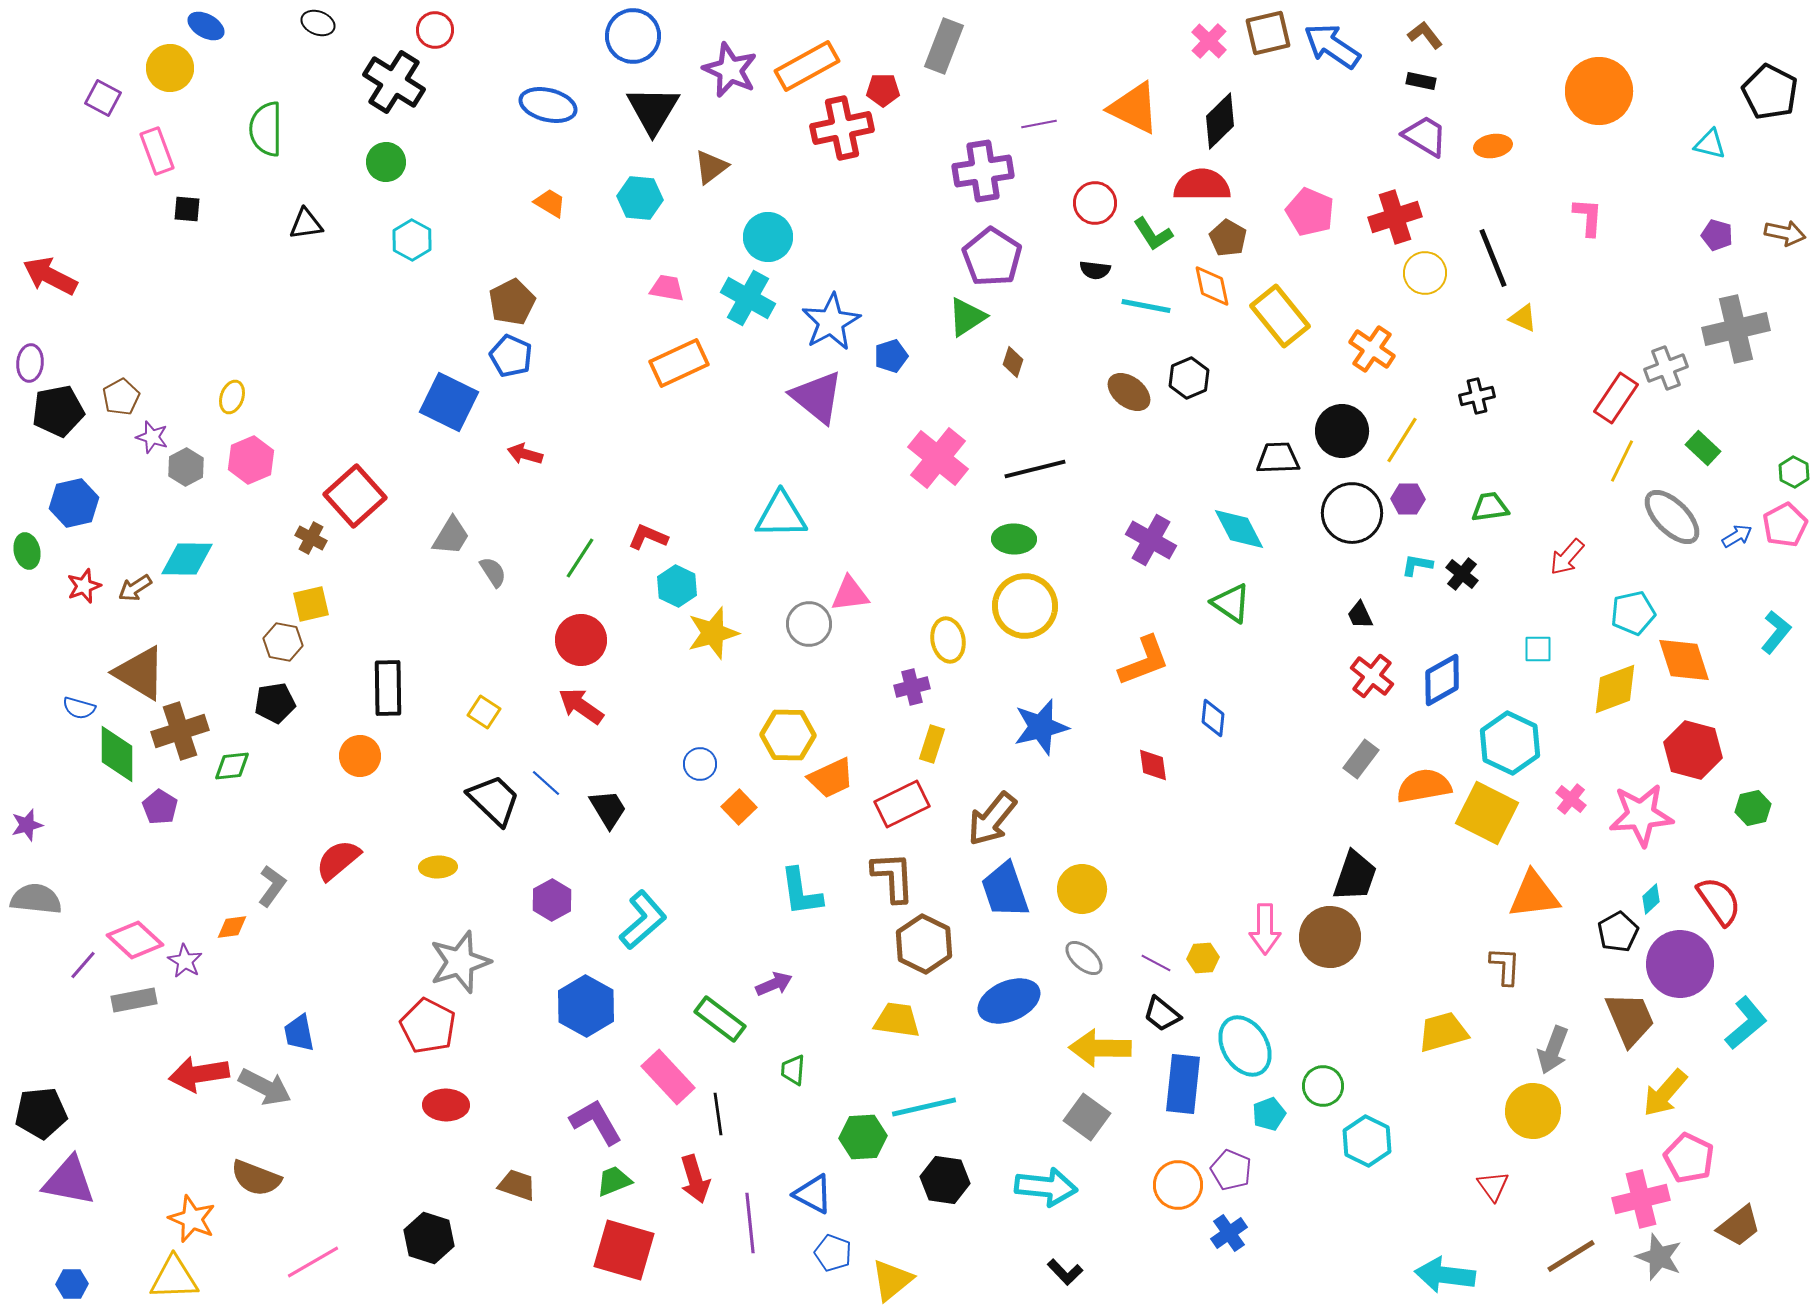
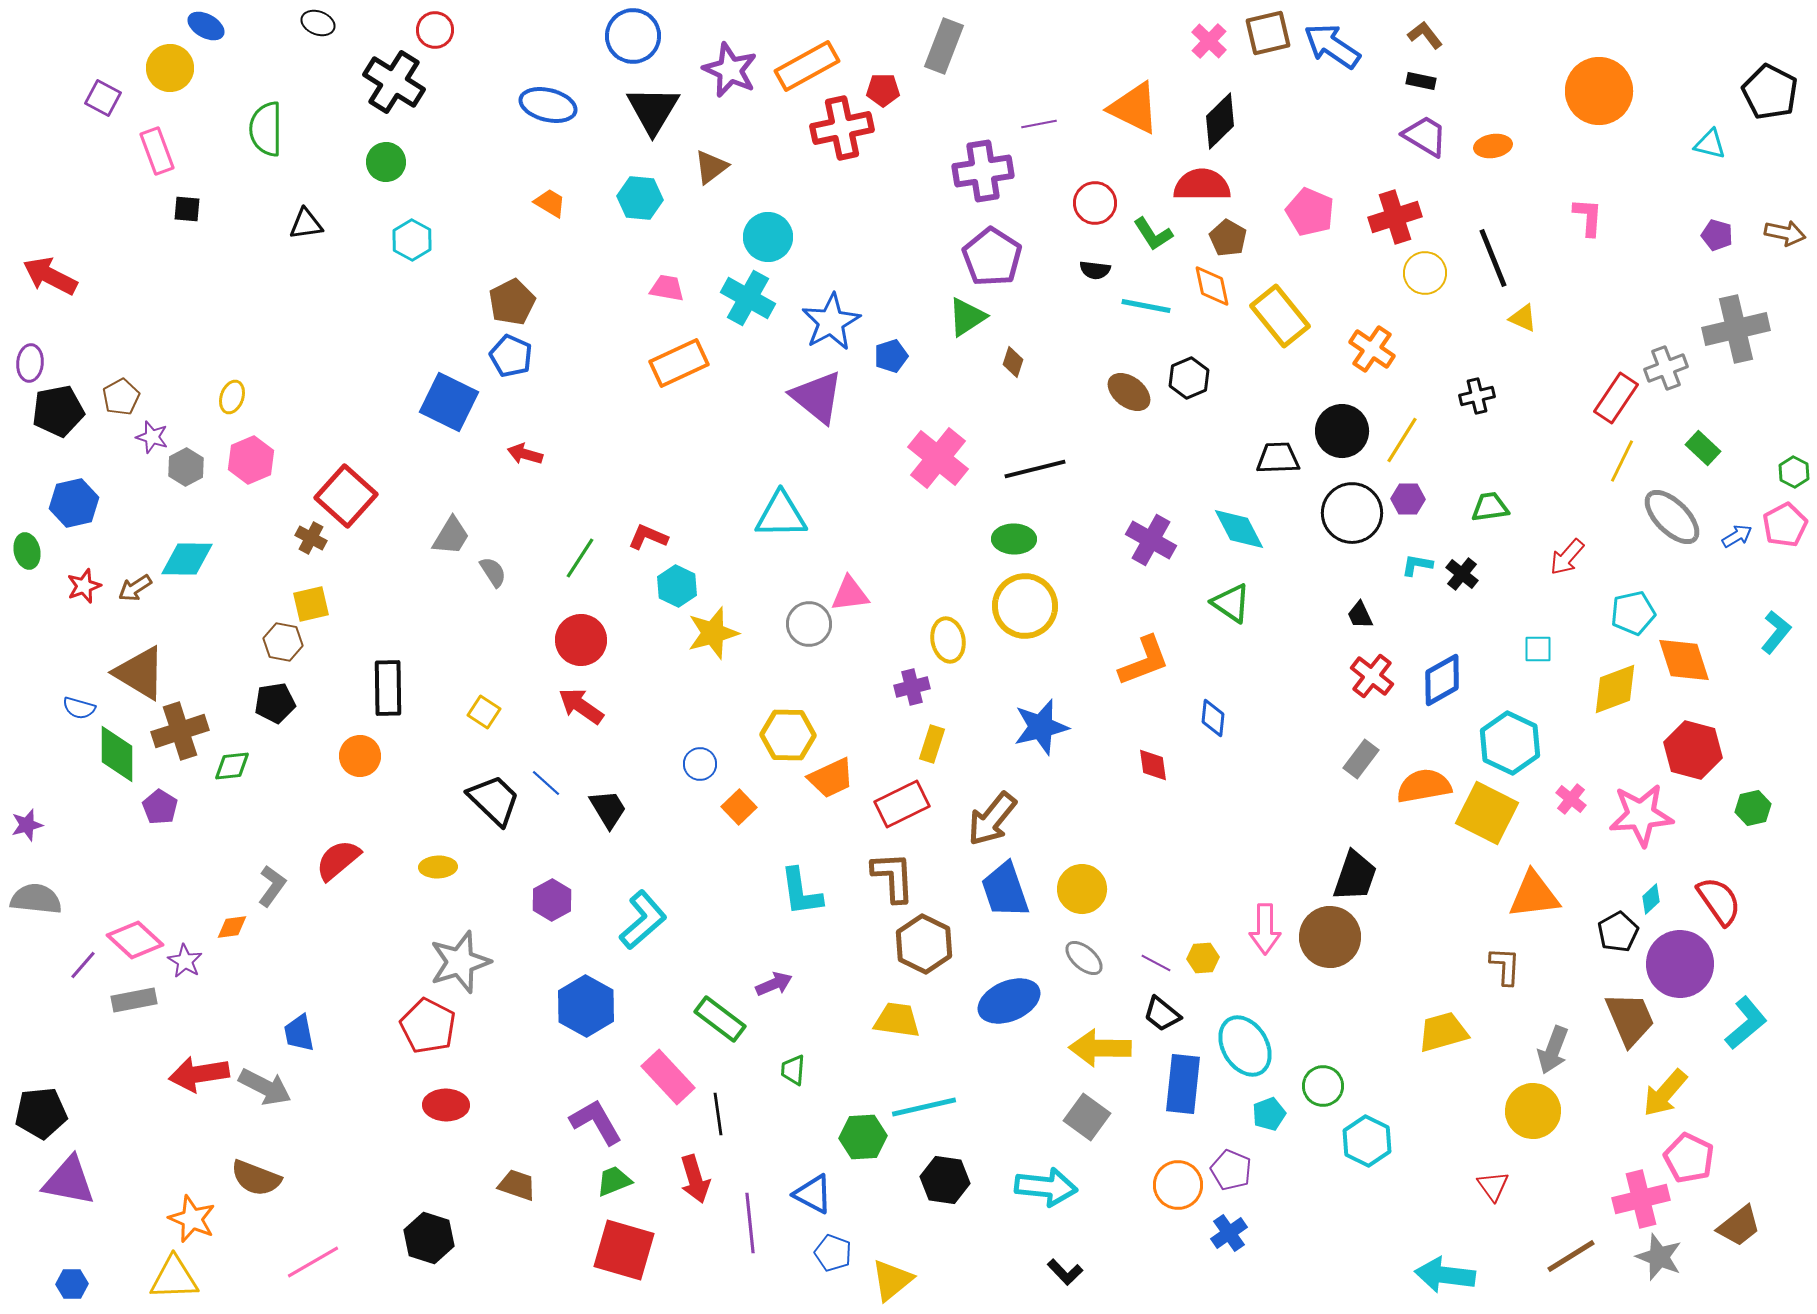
red square at (355, 496): moved 9 px left; rotated 6 degrees counterclockwise
